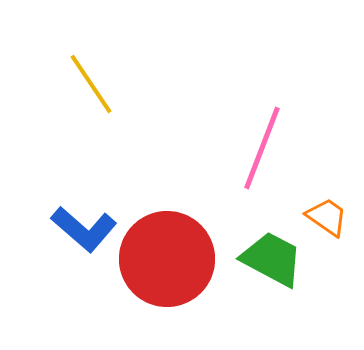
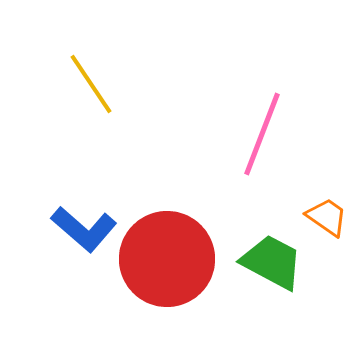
pink line: moved 14 px up
green trapezoid: moved 3 px down
